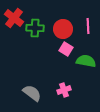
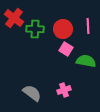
green cross: moved 1 px down
